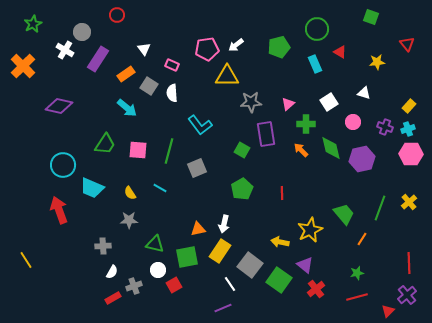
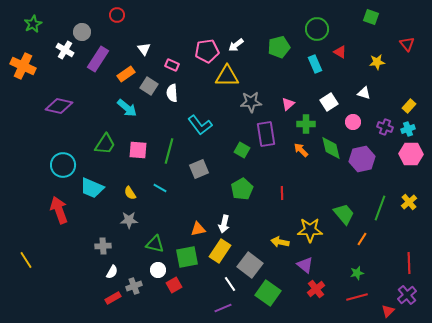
pink pentagon at (207, 49): moved 2 px down
orange cross at (23, 66): rotated 20 degrees counterclockwise
gray square at (197, 168): moved 2 px right, 1 px down
yellow star at (310, 230): rotated 25 degrees clockwise
green square at (279, 280): moved 11 px left, 13 px down
